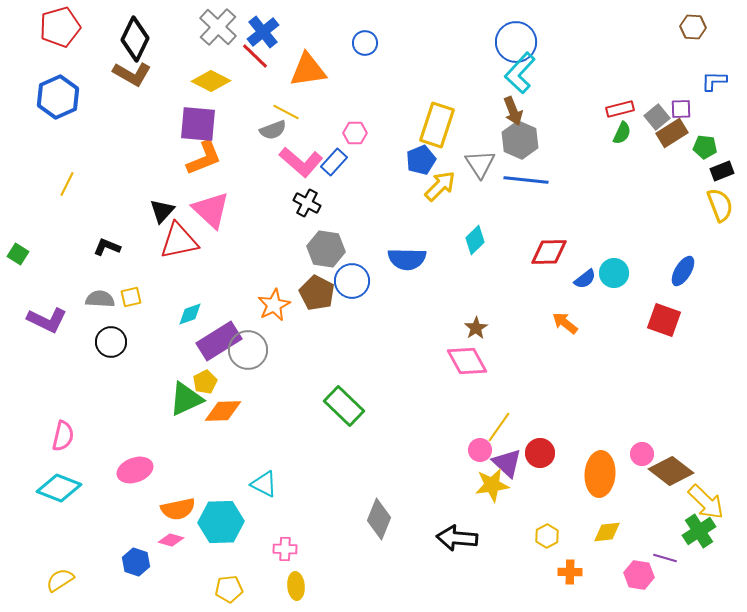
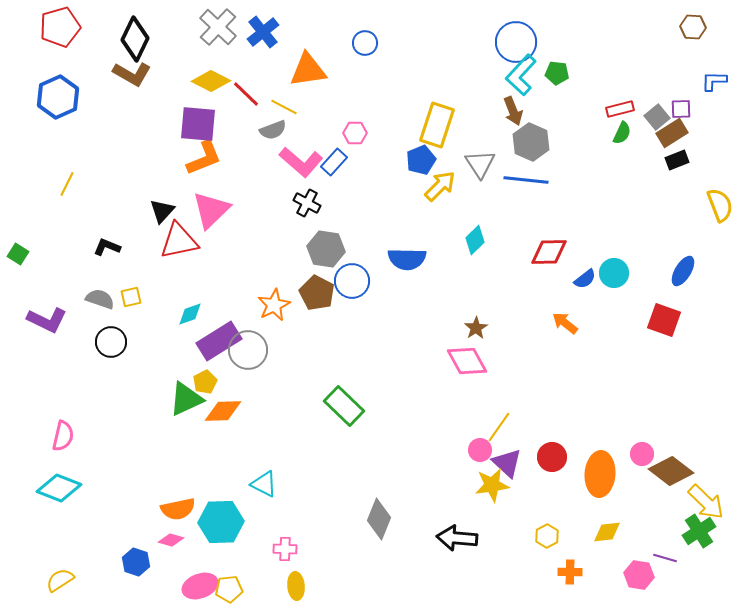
red line at (255, 56): moved 9 px left, 38 px down
cyan L-shape at (520, 73): moved 1 px right, 2 px down
yellow line at (286, 112): moved 2 px left, 5 px up
gray hexagon at (520, 140): moved 11 px right, 2 px down
green pentagon at (705, 147): moved 148 px left, 74 px up
black rectangle at (722, 171): moved 45 px left, 11 px up
pink triangle at (211, 210): rotated 33 degrees clockwise
gray semicircle at (100, 299): rotated 16 degrees clockwise
red circle at (540, 453): moved 12 px right, 4 px down
pink ellipse at (135, 470): moved 65 px right, 116 px down
